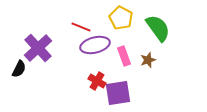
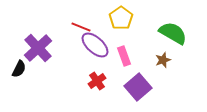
yellow pentagon: rotated 10 degrees clockwise
green semicircle: moved 15 px right, 5 px down; rotated 24 degrees counterclockwise
purple ellipse: rotated 56 degrees clockwise
brown star: moved 15 px right
red cross: rotated 24 degrees clockwise
purple square: moved 20 px right, 6 px up; rotated 32 degrees counterclockwise
